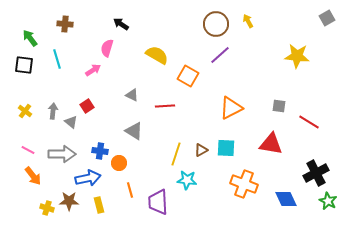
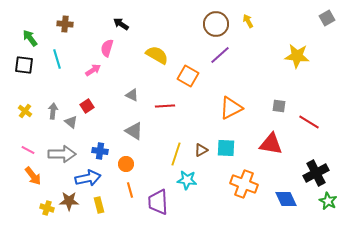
orange circle at (119, 163): moved 7 px right, 1 px down
